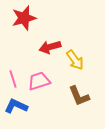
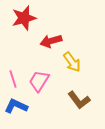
red arrow: moved 1 px right, 6 px up
yellow arrow: moved 3 px left, 2 px down
pink trapezoid: rotated 40 degrees counterclockwise
brown L-shape: moved 4 px down; rotated 15 degrees counterclockwise
